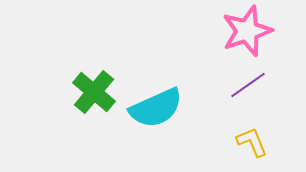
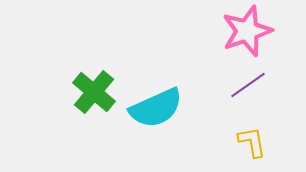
yellow L-shape: rotated 12 degrees clockwise
